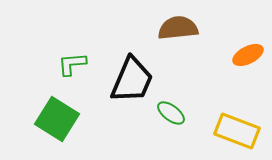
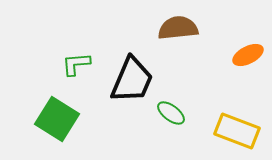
green L-shape: moved 4 px right
